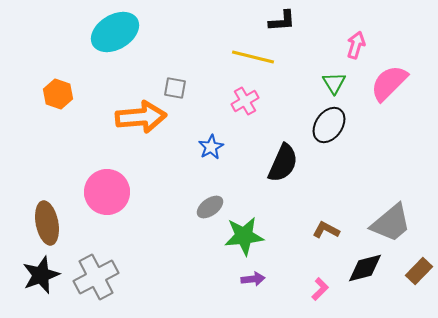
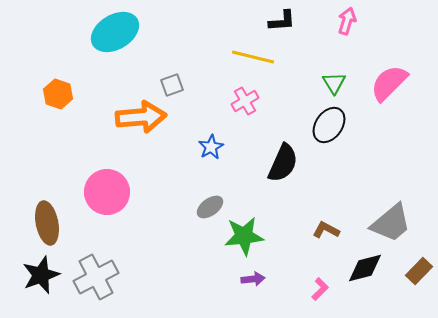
pink arrow: moved 9 px left, 24 px up
gray square: moved 3 px left, 3 px up; rotated 30 degrees counterclockwise
